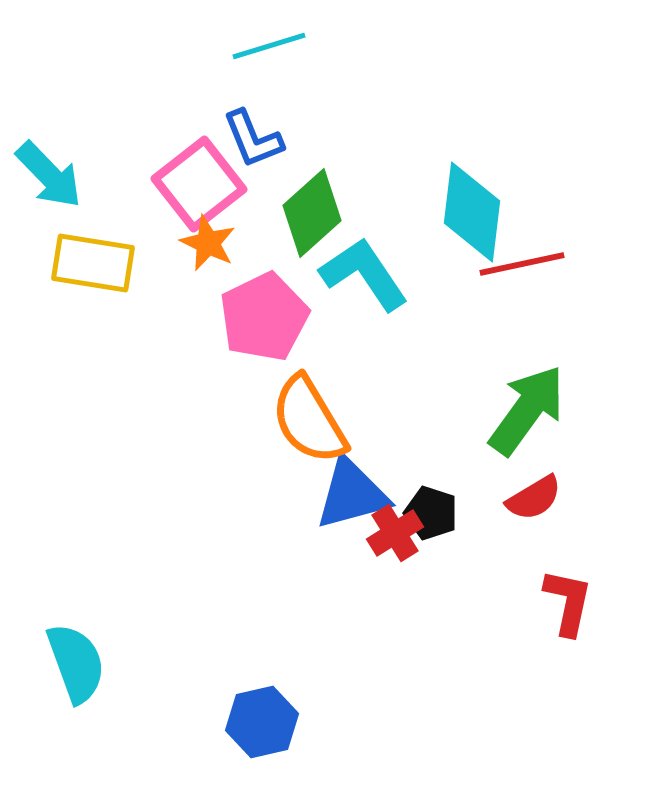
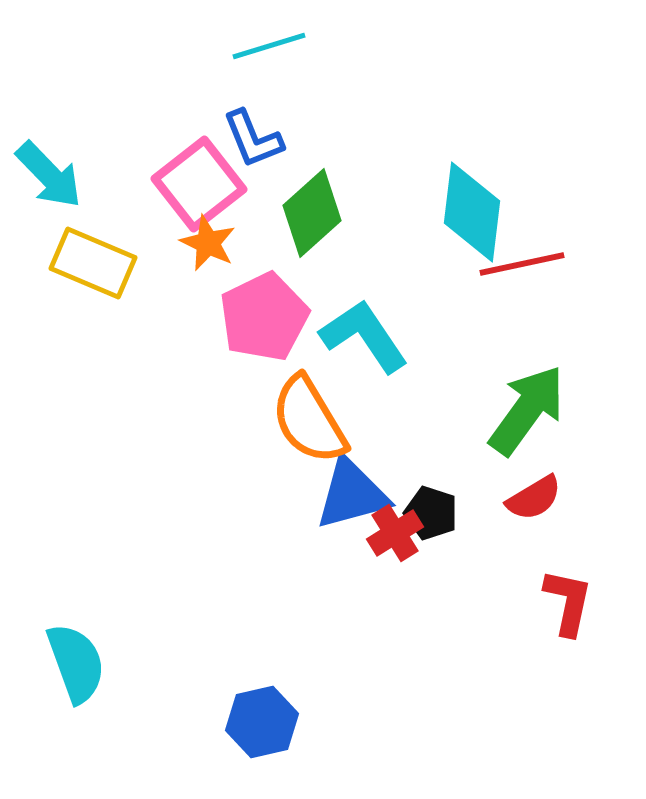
yellow rectangle: rotated 14 degrees clockwise
cyan L-shape: moved 62 px down
